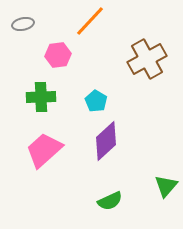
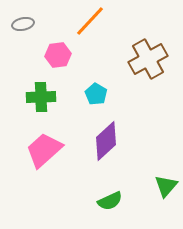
brown cross: moved 1 px right
cyan pentagon: moved 7 px up
